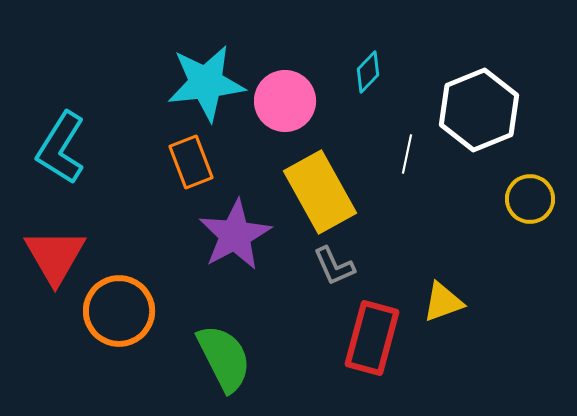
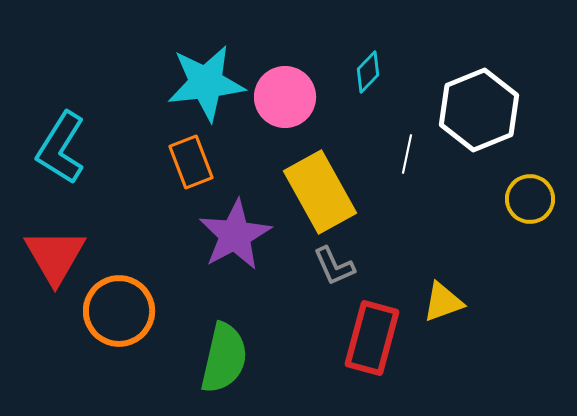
pink circle: moved 4 px up
green semicircle: rotated 40 degrees clockwise
